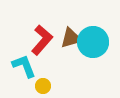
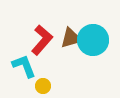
cyan circle: moved 2 px up
